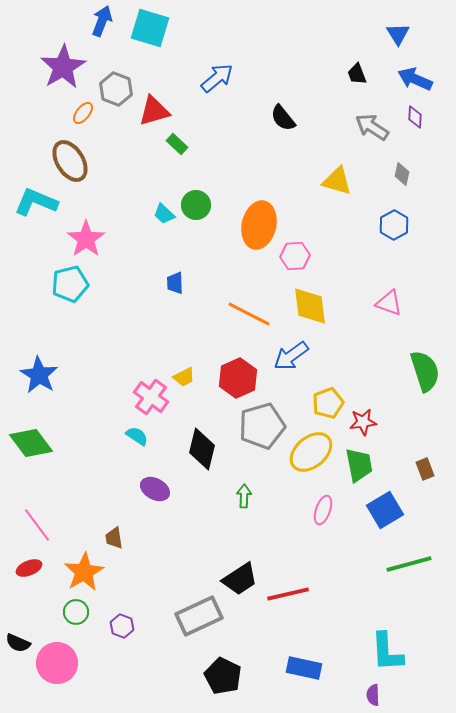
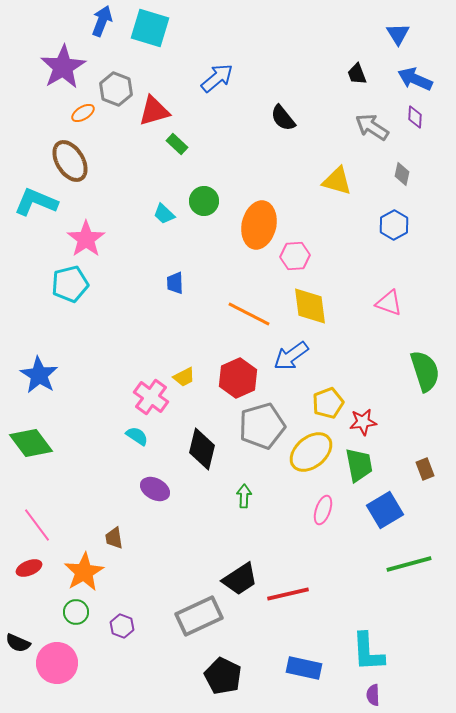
orange ellipse at (83, 113): rotated 20 degrees clockwise
green circle at (196, 205): moved 8 px right, 4 px up
cyan L-shape at (387, 652): moved 19 px left
